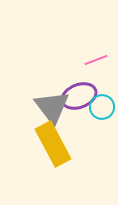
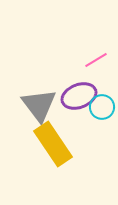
pink line: rotated 10 degrees counterclockwise
gray triangle: moved 13 px left, 2 px up
yellow rectangle: rotated 6 degrees counterclockwise
